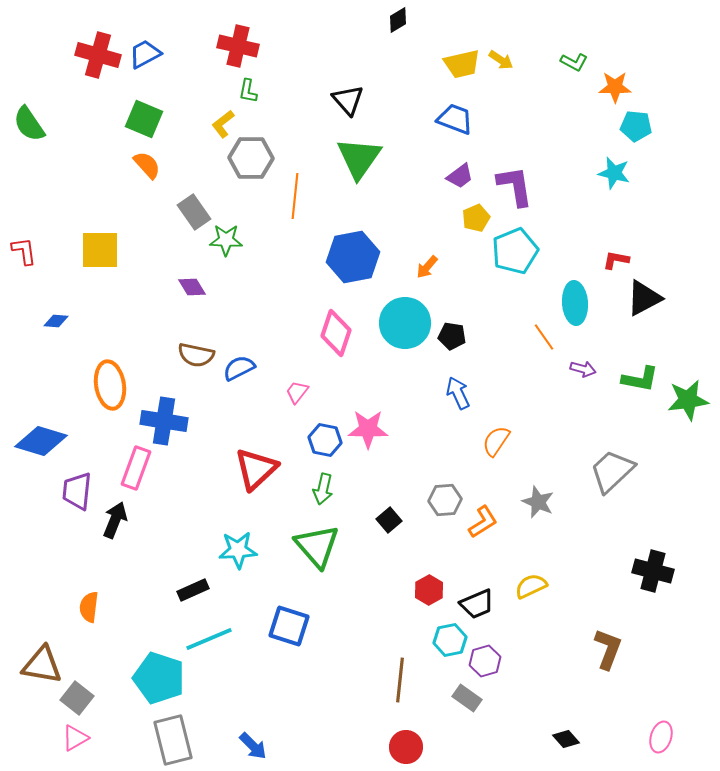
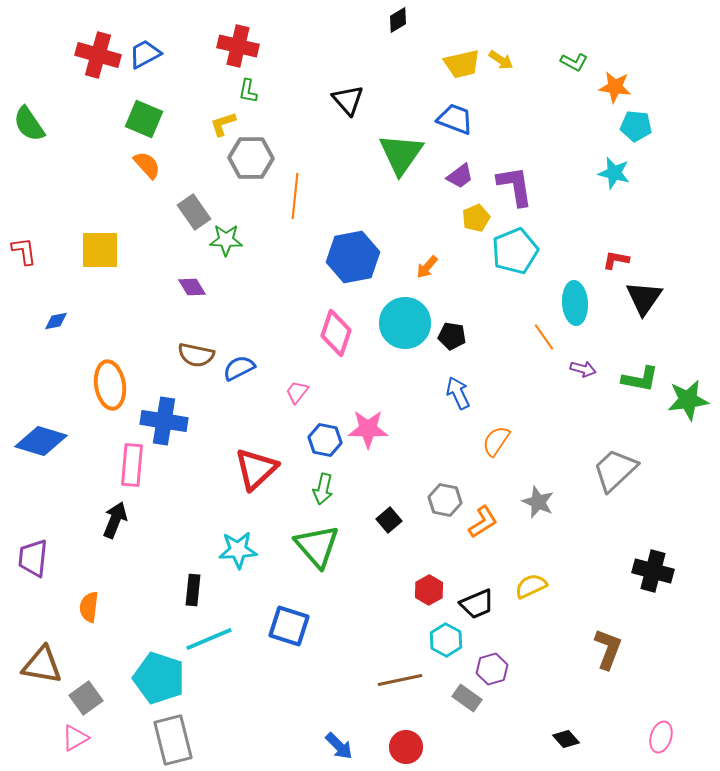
orange star at (615, 87): rotated 8 degrees clockwise
yellow L-shape at (223, 124): rotated 20 degrees clockwise
green triangle at (359, 158): moved 42 px right, 4 px up
black triangle at (644, 298): rotated 27 degrees counterclockwise
blue diamond at (56, 321): rotated 15 degrees counterclockwise
pink rectangle at (136, 468): moved 4 px left, 3 px up; rotated 15 degrees counterclockwise
gray trapezoid at (612, 471): moved 3 px right, 1 px up
purple trapezoid at (77, 491): moved 44 px left, 67 px down
gray hexagon at (445, 500): rotated 16 degrees clockwise
black rectangle at (193, 590): rotated 60 degrees counterclockwise
cyan hexagon at (450, 640): moved 4 px left; rotated 20 degrees counterclockwise
purple hexagon at (485, 661): moved 7 px right, 8 px down
brown line at (400, 680): rotated 72 degrees clockwise
gray square at (77, 698): moved 9 px right; rotated 16 degrees clockwise
blue arrow at (253, 746): moved 86 px right
